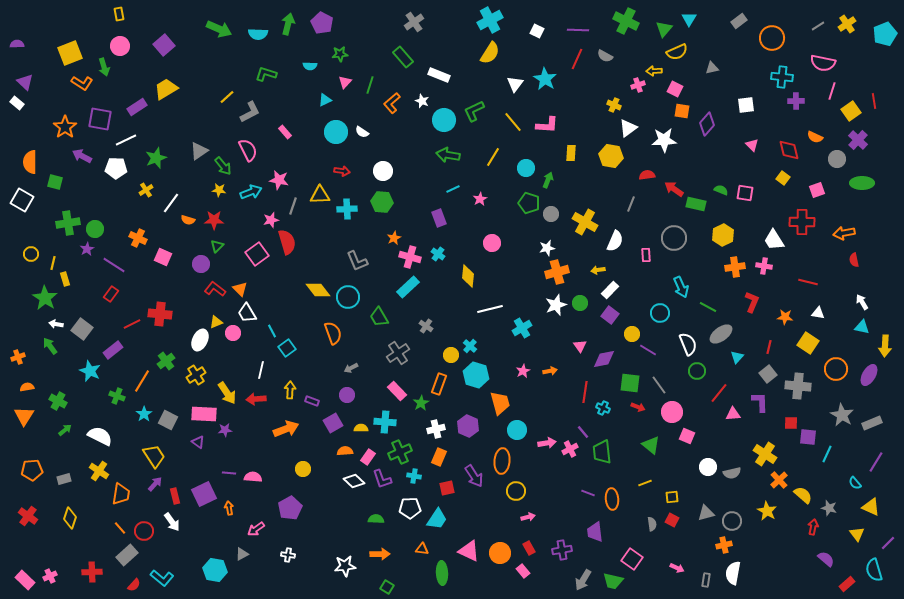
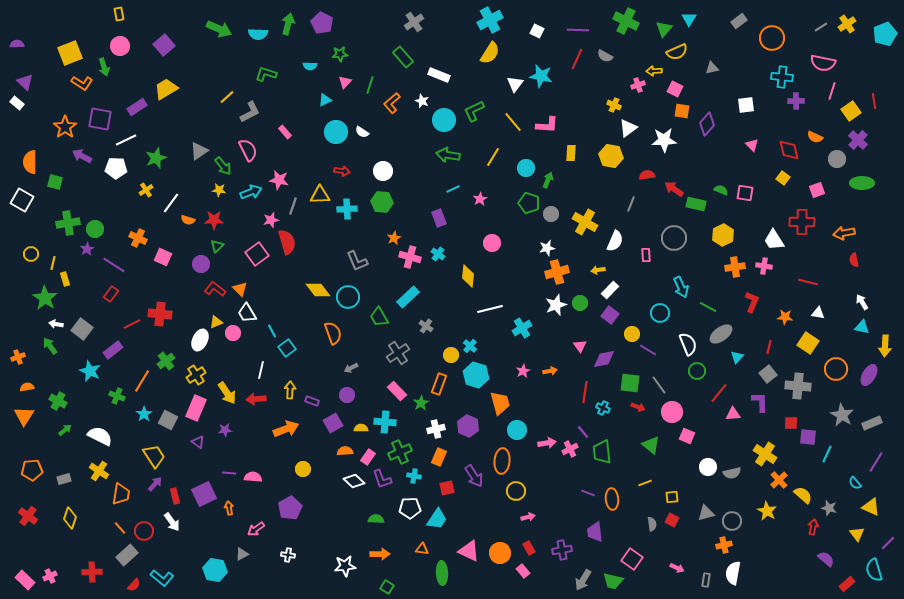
gray line at (818, 26): moved 3 px right, 1 px down
cyan star at (545, 79): moved 4 px left, 3 px up; rotated 20 degrees counterclockwise
cyan rectangle at (408, 287): moved 10 px down
pink rectangle at (204, 414): moved 8 px left, 6 px up; rotated 70 degrees counterclockwise
